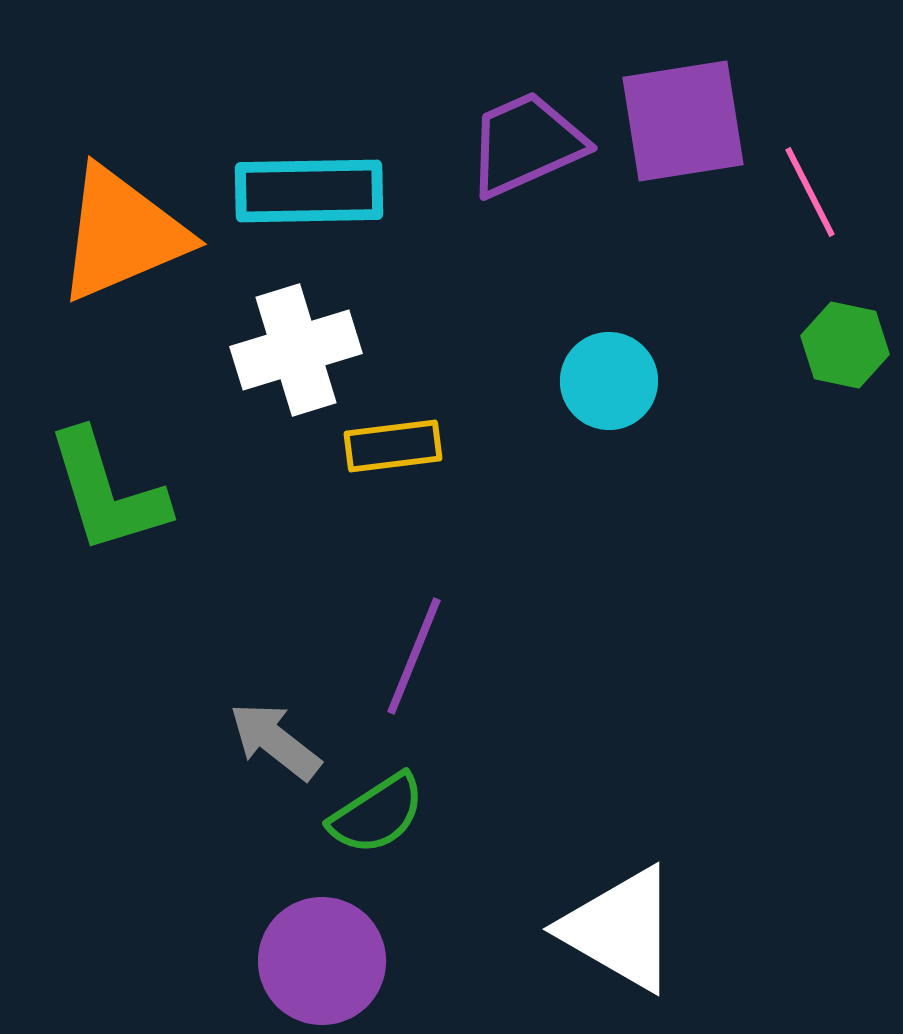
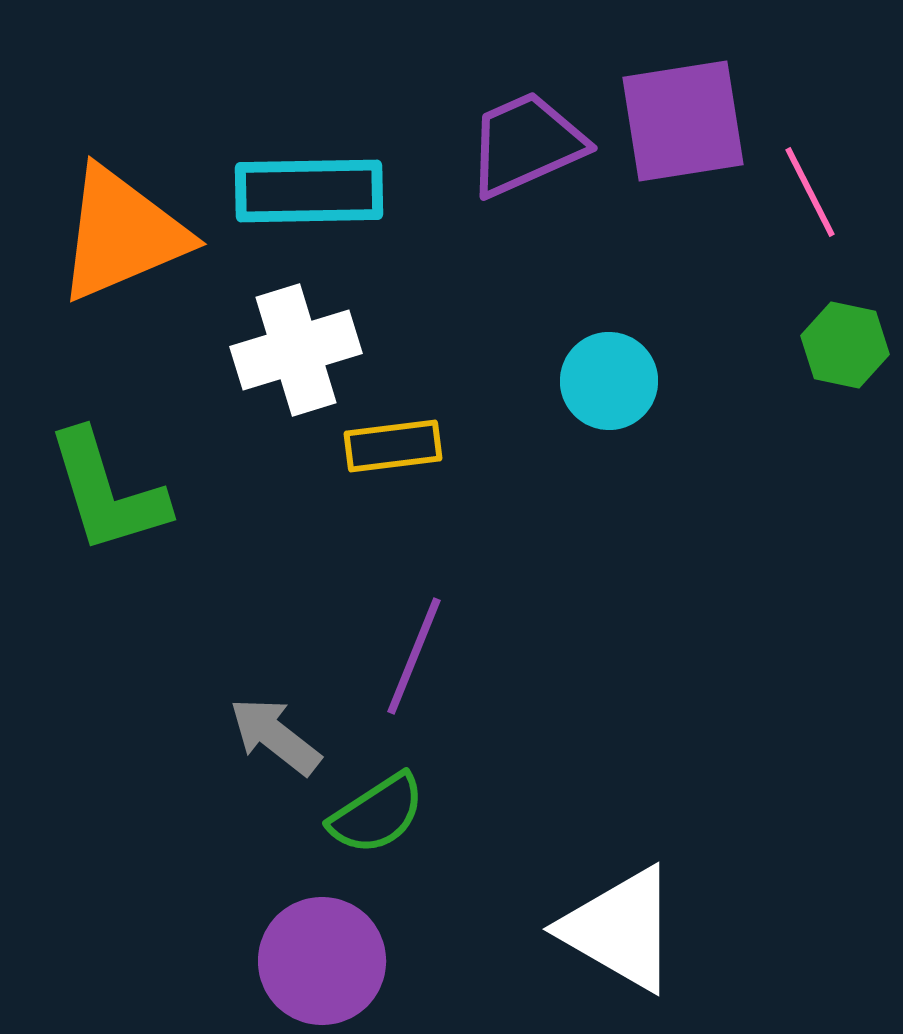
gray arrow: moved 5 px up
